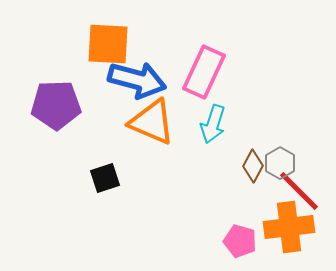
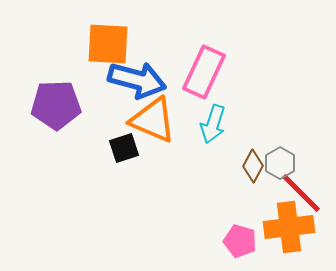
orange triangle: moved 1 px right, 2 px up
black square: moved 19 px right, 30 px up
red line: moved 2 px right, 2 px down
